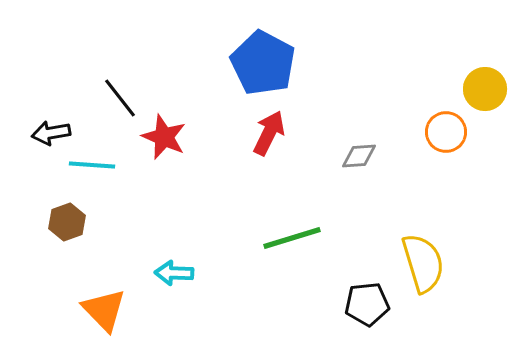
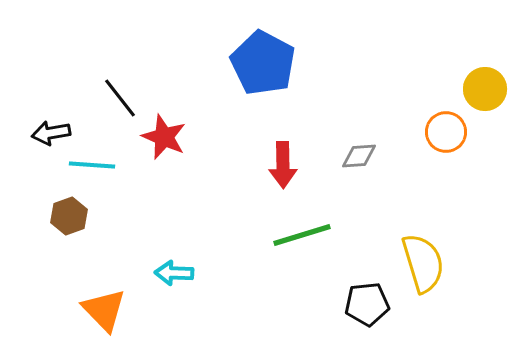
red arrow: moved 14 px right, 32 px down; rotated 153 degrees clockwise
brown hexagon: moved 2 px right, 6 px up
green line: moved 10 px right, 3 px up
